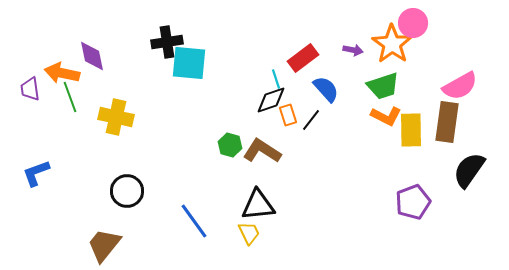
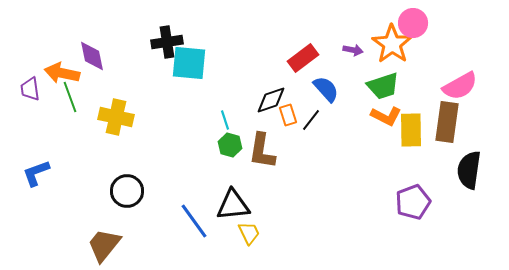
cyan line: moved 51 px left, 41 px down
brown L-shape: rotated 114 degrees counterclockwise
black semicircle: rotated 27 degrees counterclockwise
black triangle: moved 25 px left
